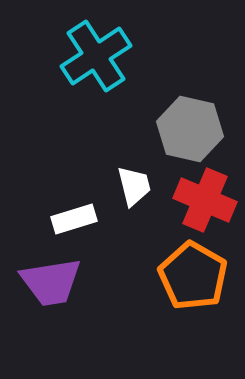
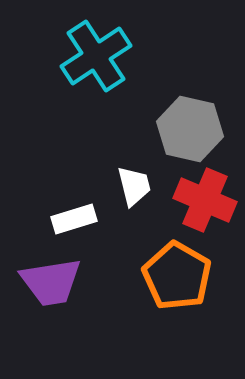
orange pentagon: moved 16 px left
